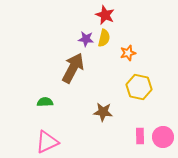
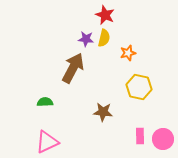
pink circle: moved 2 px down
